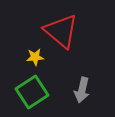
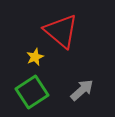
yellow star: rotated 18 degrees counterclockwise
gray arrow: rotated 145 degrees counterclockwise
